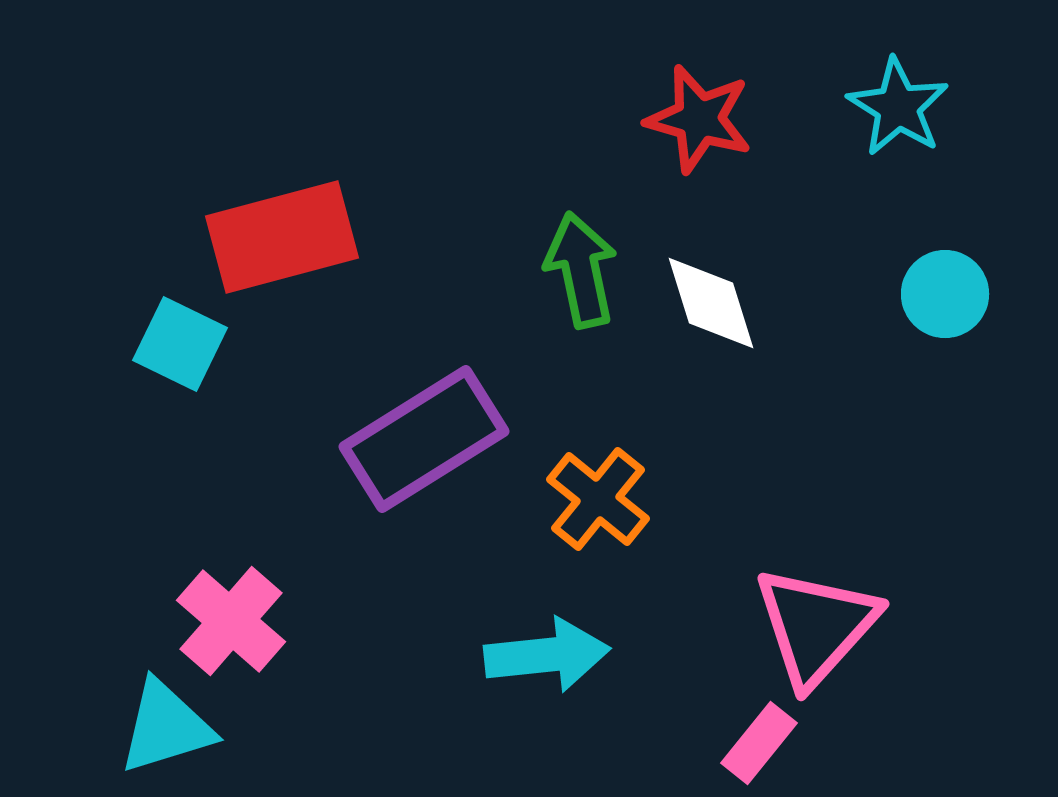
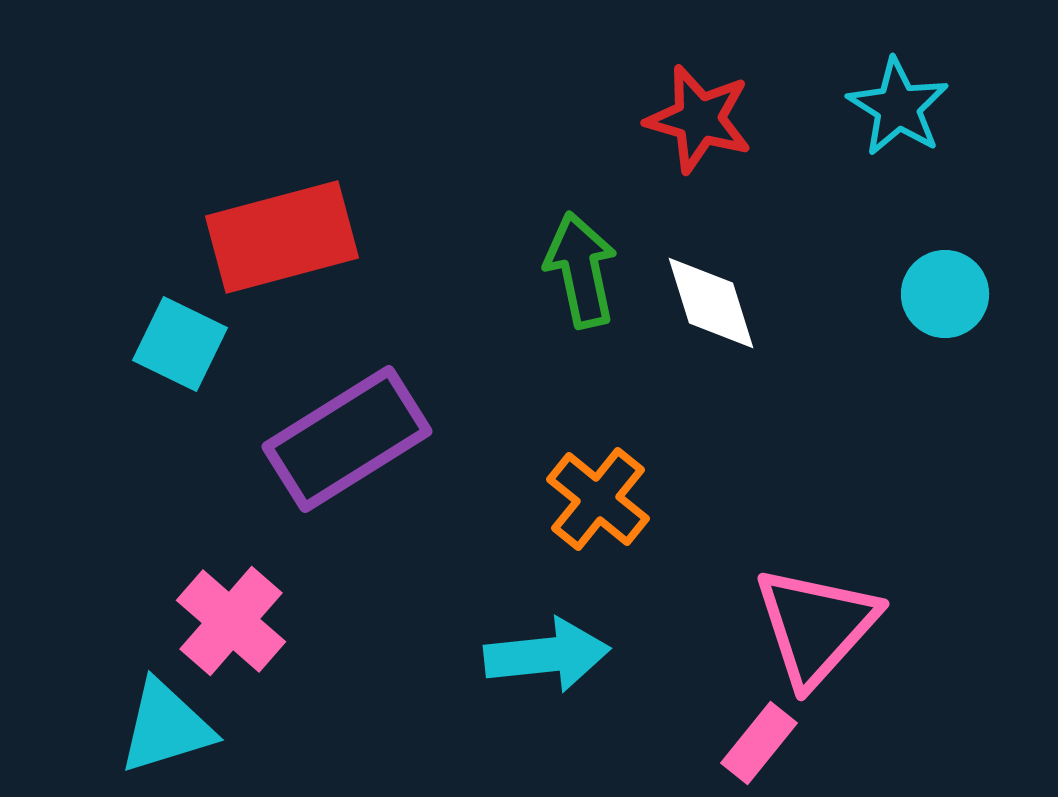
purple rectangle: moved 77 px left
